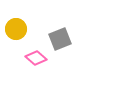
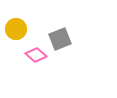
pink diamond: moved 3 px up
